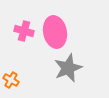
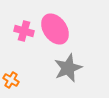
pink ellipse: moved 3 px up; rotated 24 degrees counterclockwise
